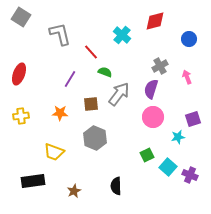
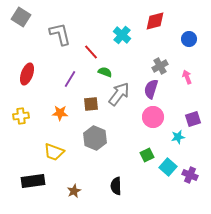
red ellipse: moved 8 px right
